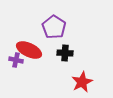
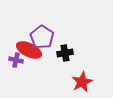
purple pentagon: moved 12 px left, 10 px down
black cross: rotated 14 degrees counterclockwise
